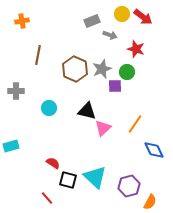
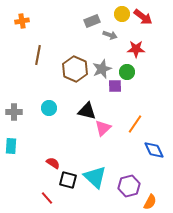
red star: rotated 18 degrees counterclockwise
gray cross: moved 2 px left, 21 px down
cyan rectangle: rotated 70 degrees counterclockwise
